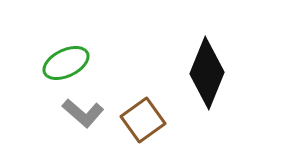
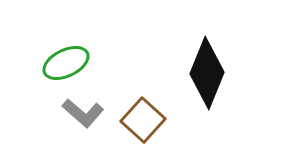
brown square: rotated 12 degrees counterclockwise
